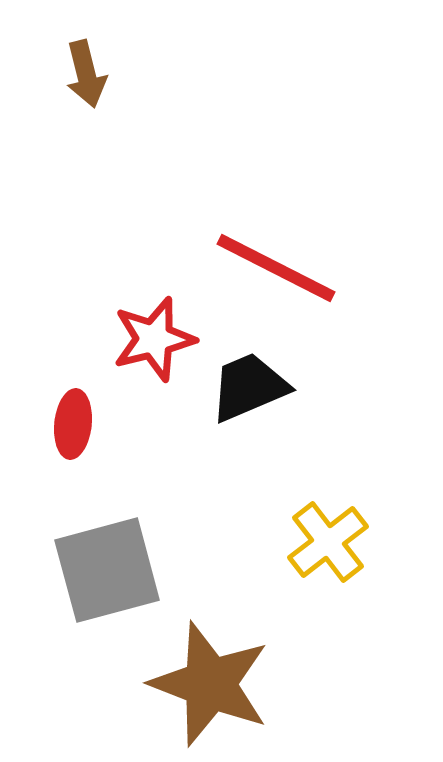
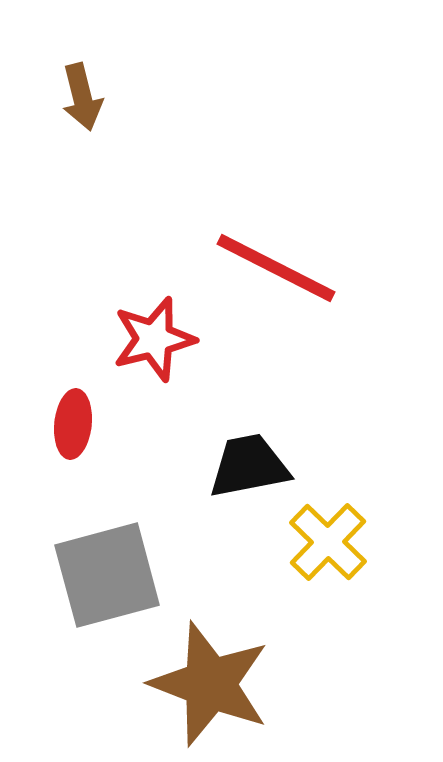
brown arrow: moved 4 px left, 23 px down
black trapezoid: moved 79 px down; rotated 12 degrees clockwise
yellow cross: rotated 8 degrees counterclockwise
gray square: moved 5 px down
